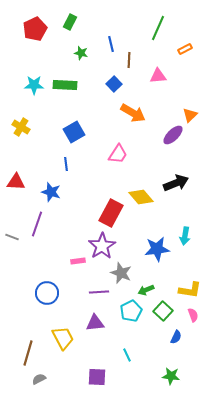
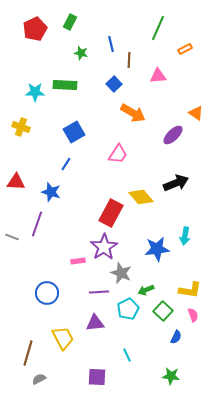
cyan star at (34, 85): moved 1 px right, 7 px down
orange triangle at (190, 115): moved 6 px right, 2 px up; rotated 42 degrees counterclockwise
yellow cross at (21, 127): rotated 12 degrees counterclockwise
blue line at (66, 164): rotated 40 degrees clockwise
purple star at (102, 246): moved 2 px right, 1 px down
cyan pentagon at (131, 311): moved 3 px left, 2 px up
